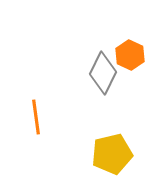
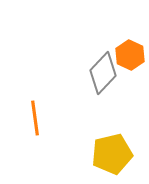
gray diamond: rotated 18 degrees clockwise
orange line: moved 1 px left, 1 px down
